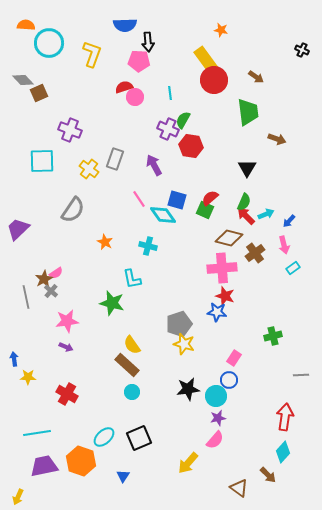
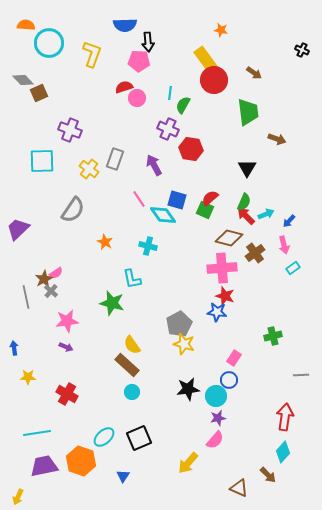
brown arrow at (256, 77): moved 2 px left, 4 px up
cyan line at (170, 93): rotated 16 degrees clockwise
pink circle at (135, 97): moved 2 px right, 1 px down
green semicircle at (183, 120): moved 15 px up
red hexagon at (191, 146): moved 3 px down
gray pentagon at (179, 324): rotated 10 degrees counterclockwise
blue arrow at (14, 359): moved 11 px up
brown triangle at (239, 488): rotated 12 degrees counterclockwise
